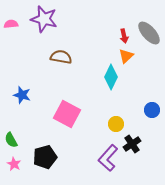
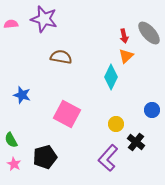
black cross: moved 4 px right, 2 px up; rotated 18 degrees counterclockwise
